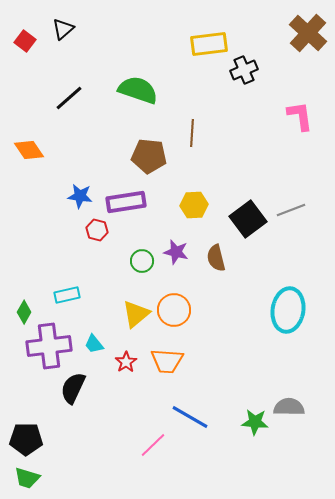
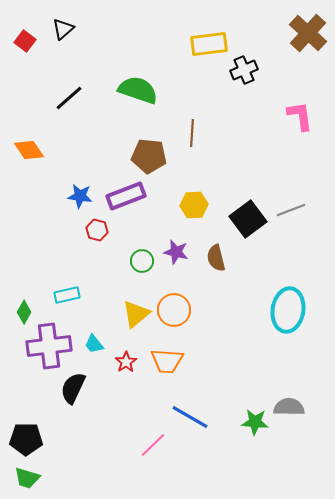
purple rectangle: moved 6 px up; rotated 12 degrees counterclockwise
